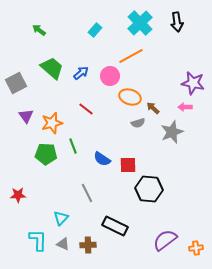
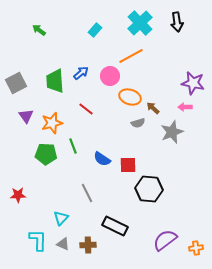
green trapezoid: moved 3 px right, 13 px down; rotated 135 degrees counterclockwise
